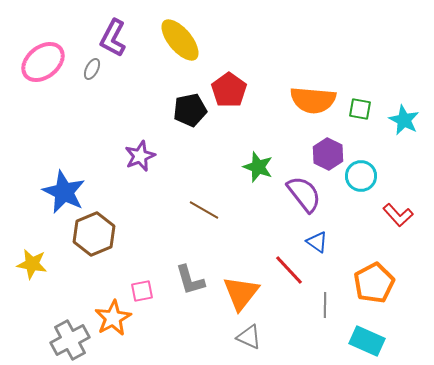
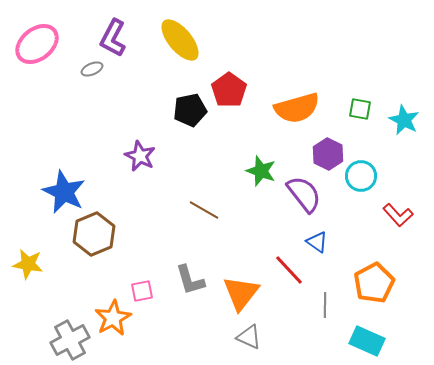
pink ellipse: moved 6 px left, 18 px up
gray ellipse: rotated 40 degrees clockwise
orange semicircle: moved 16 px left, 8 px down; rotated 21 degrees counterclockwise
purple star: rotated 24 degrees counterclockwise
green star: moved 3 px right, 4 px down
yellow star: moved 4 px left
